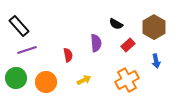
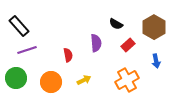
orange circle: moved 5 px right
